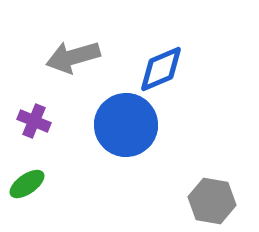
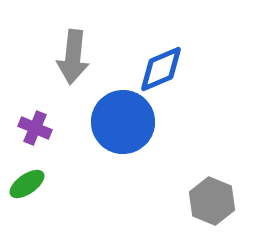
gray arrow: rotated 68 degrees counterclockwise
purple cross: moved 1 px right, 7 px down
blue circle: moved 3 px left, 3 px up
gray hexagon: rotated 12 degrees clockwise
